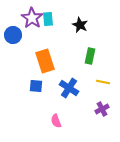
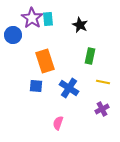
pink semicircle: moved 2 px right, 2 px down; rotated 40 degrees clockwise
